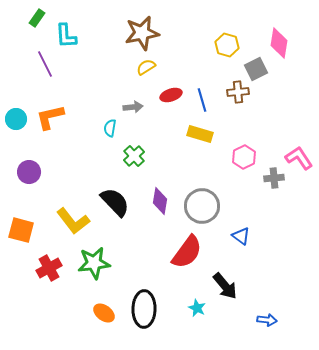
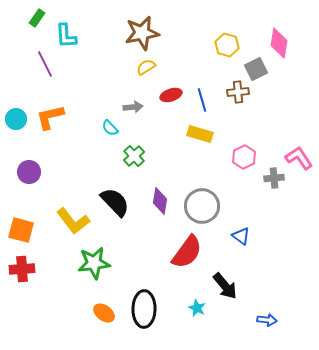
cyan semicircle: rotated 54 degrees counterclockwise
red cross: moved 27 px left, 1 px down; rotated 25 degrees clockwise
